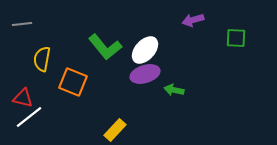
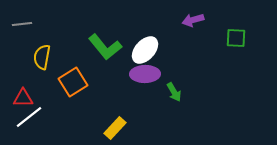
yellow semicircle: moved 2 px up
purple ellipse: rotated 16 degrees clockwise
orange square: rotated 36 degrees clockwise
green arrow: moved 2 px down; rotated 132 degrees counterclockwise
red triangle: rotated 15 degrees counterclockwise
yellow rectangle: moved 2 px up
